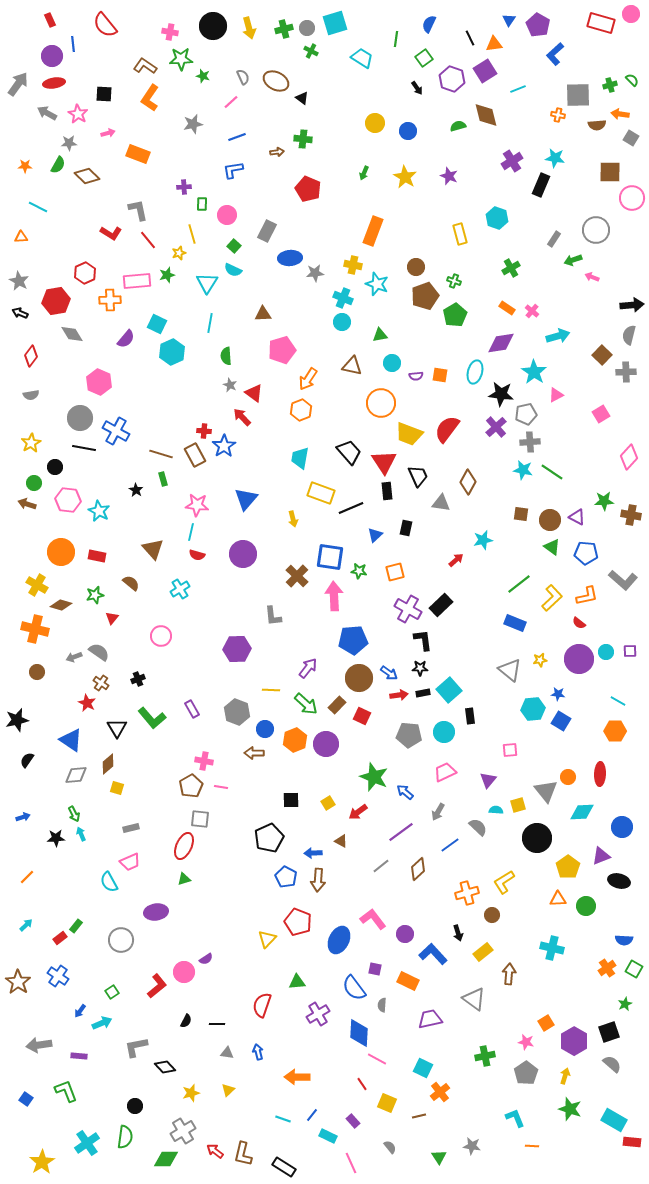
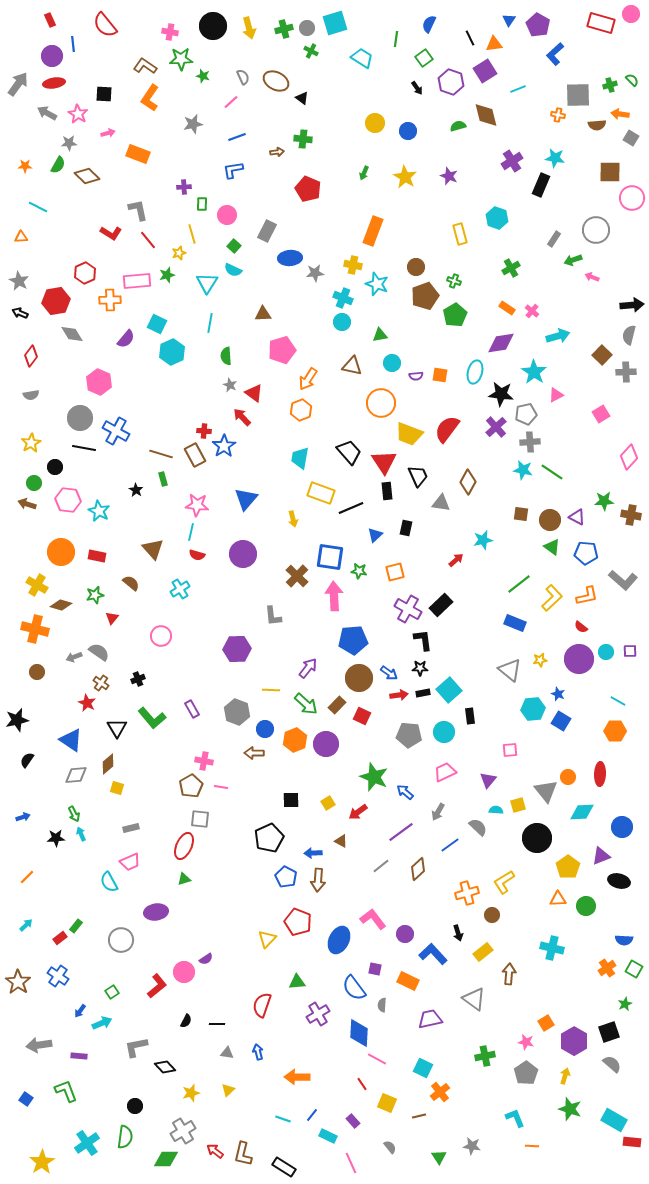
purple hexagon at (452, 79): moved 1 px left, 3 px down
red semicircle at (579, 623): moved 2 px right, 4 px down
blue star at (558, 694): rotated 16 degrees clockwise
